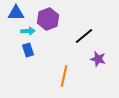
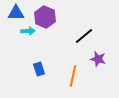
purple hexagon: moved 3 px left, 2 px up; rotated 15 degrees counterclockwise
blue rectangle: moved 11 px right, 19 px down
orange line: moved 9 px right
